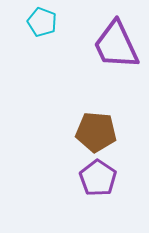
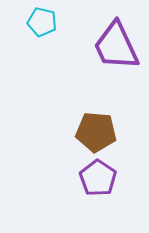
cyan pentagon: rotated 8 degrees counterclockwise
purple trapezoid: moved 1 px down
